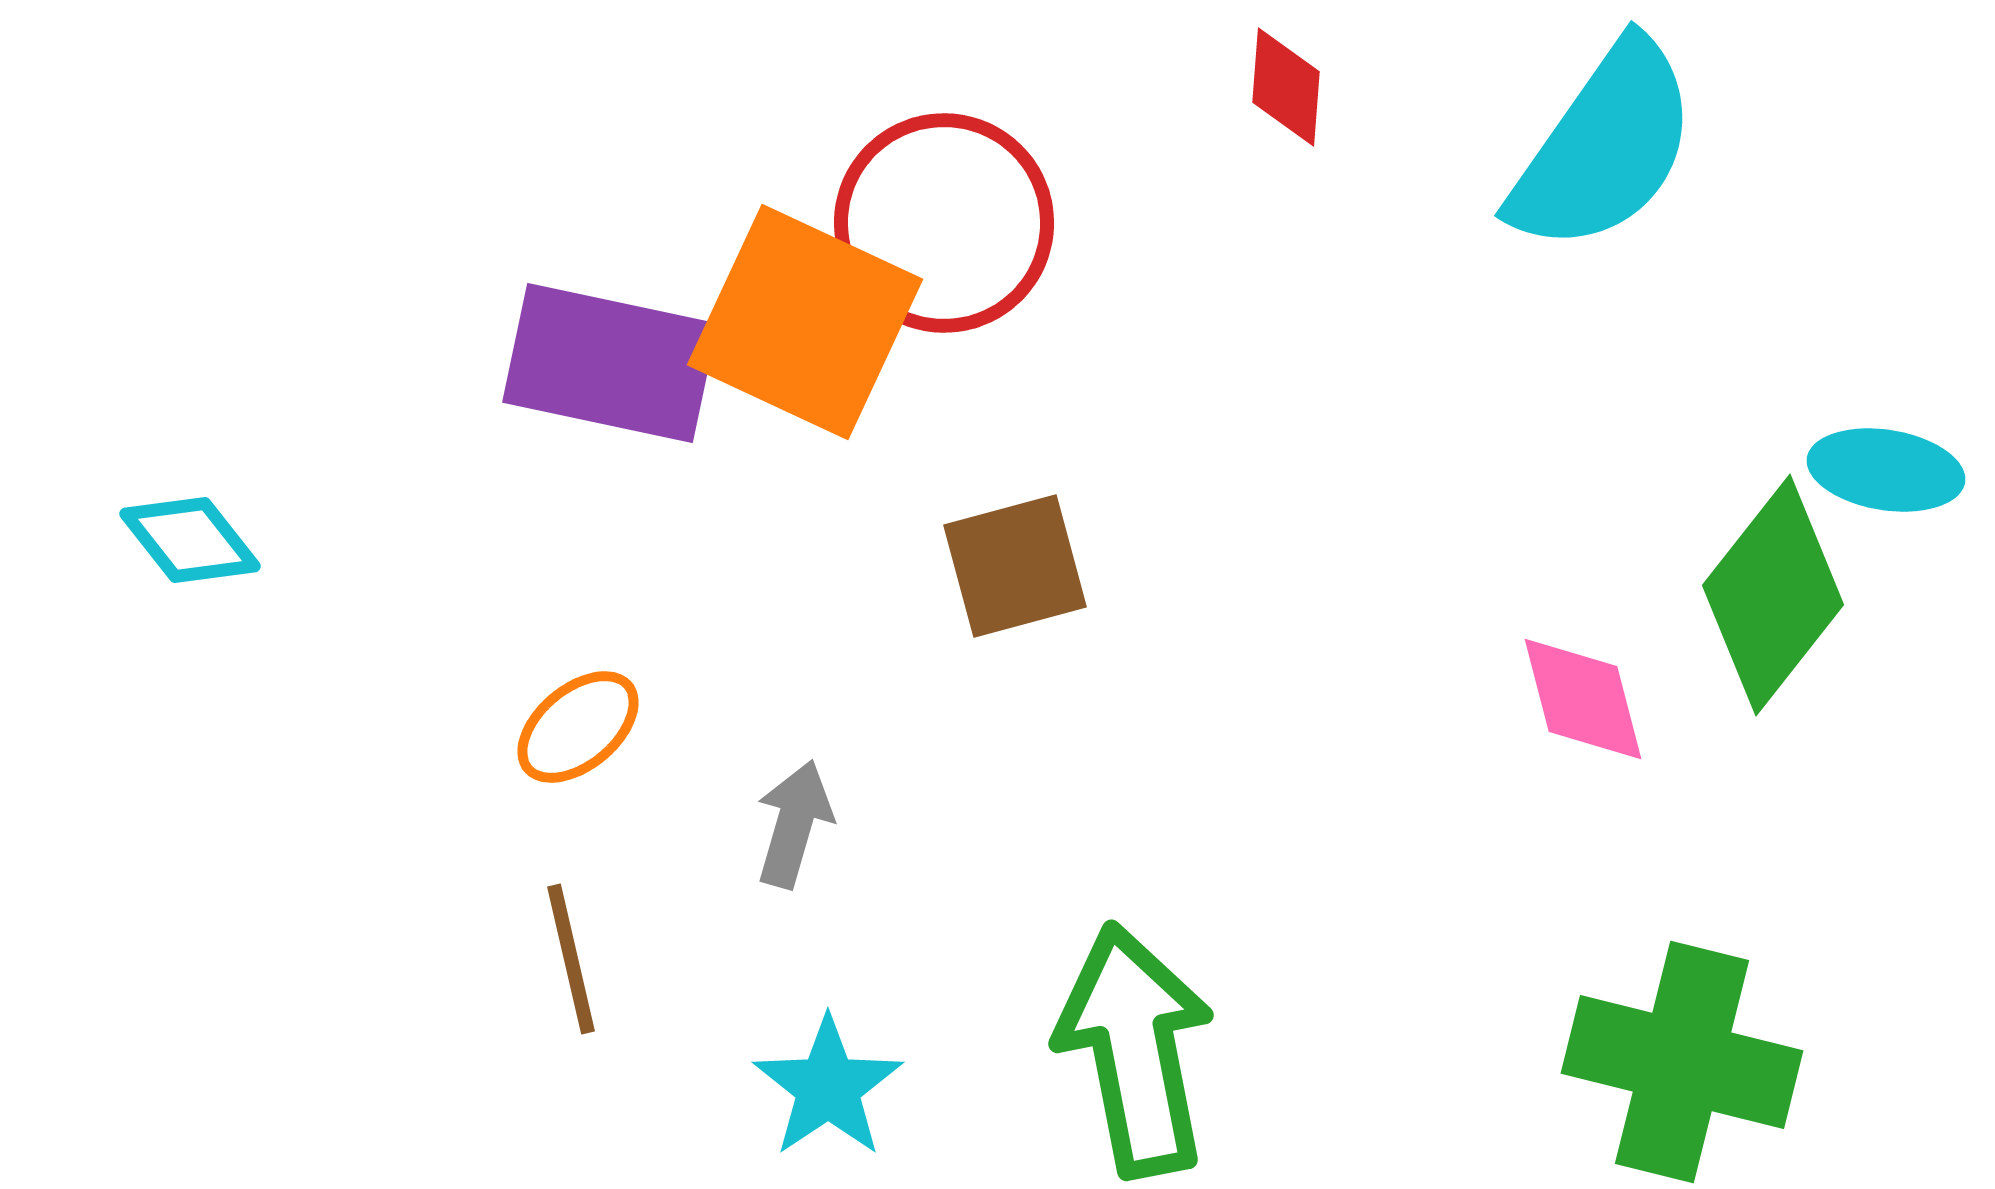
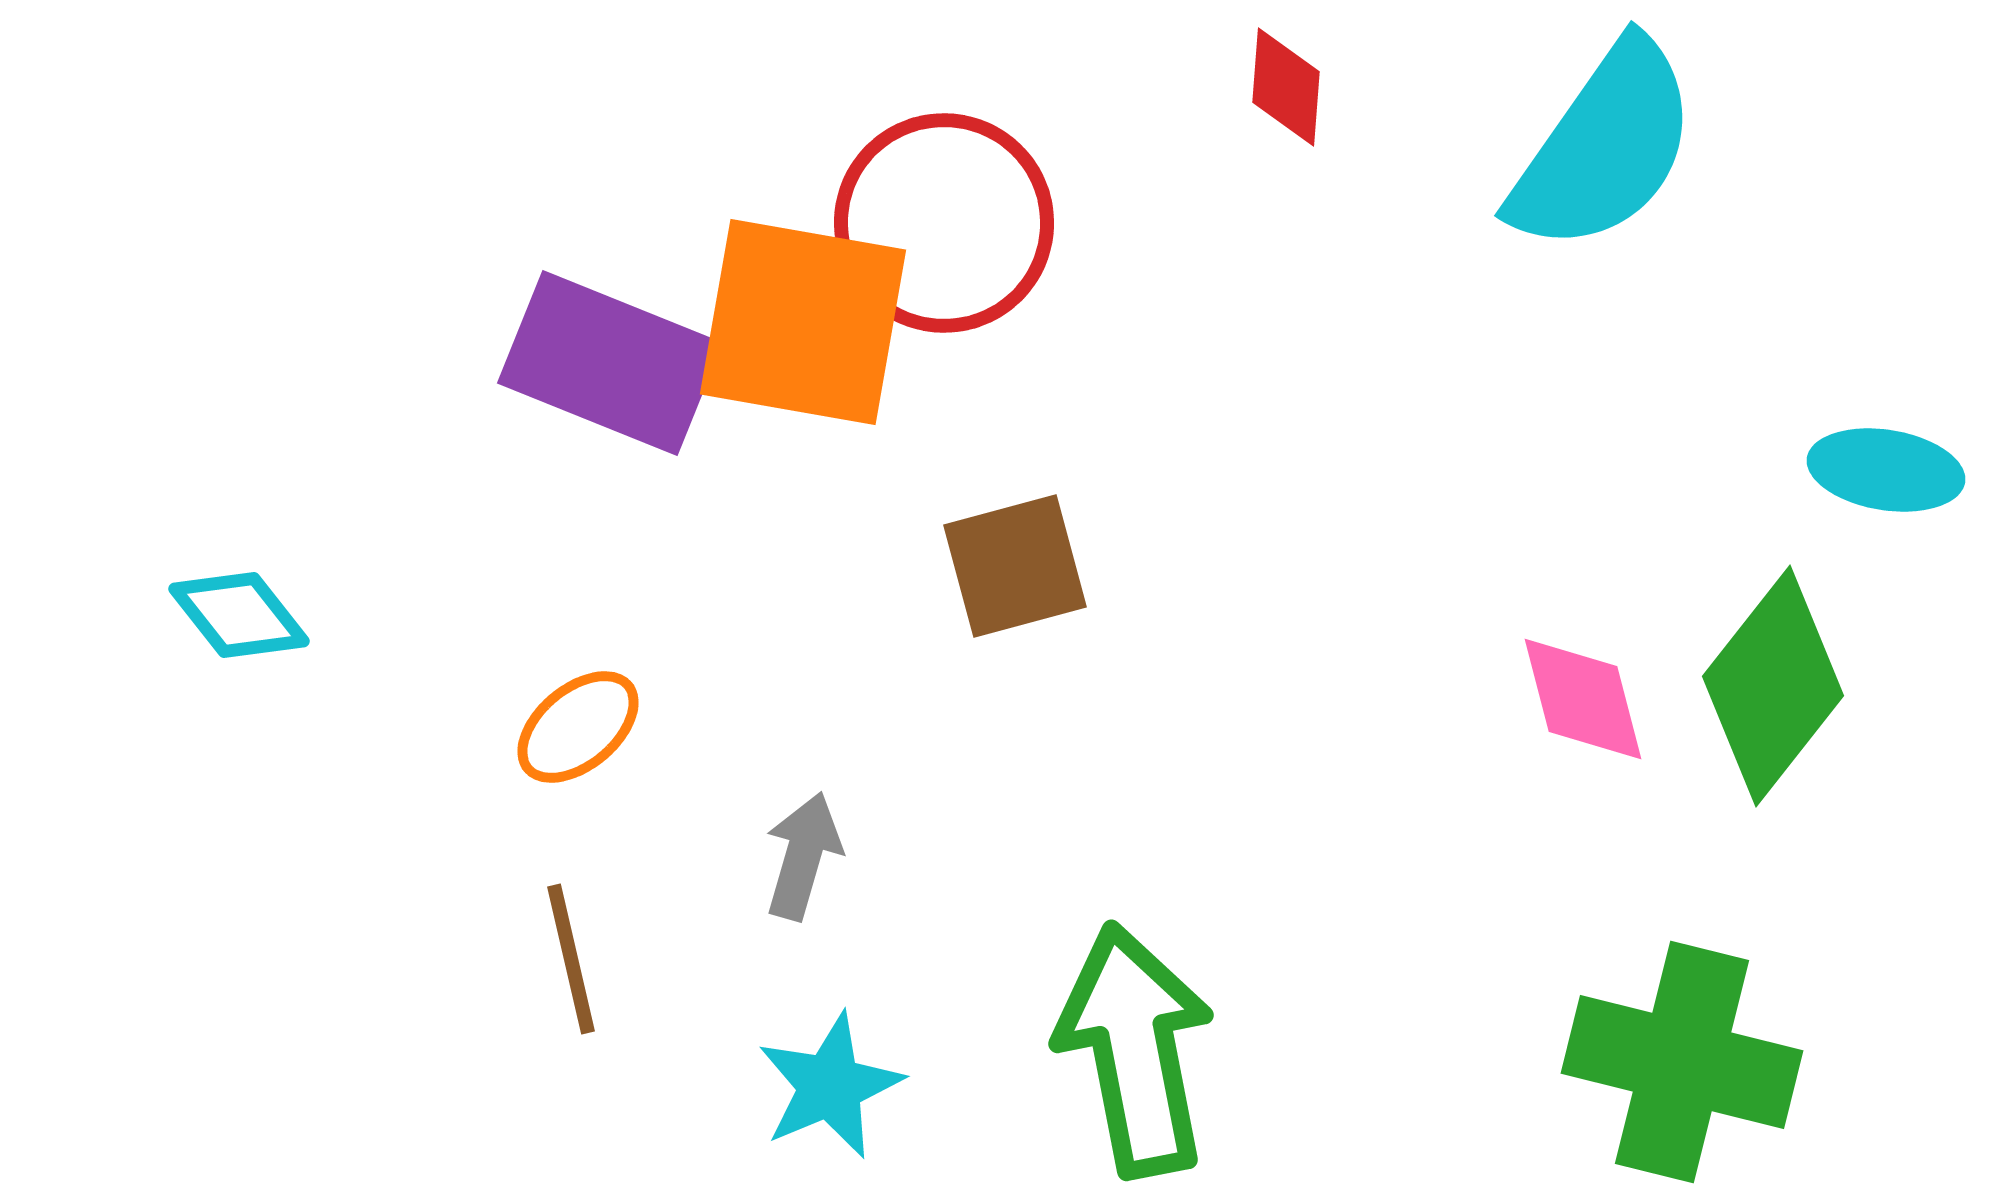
orange square: moved 2 px left; rotated 15 degrees counterclockwise
purple rectangle: rotated 10 degrees clockwise
cyan diamond: moved 49 px right, 75 px down
green diamond: moved 91 px down
gray arrow: moved 9 px right, 32 px down
cyan star: moved 2 px right, 1 px up; rotated 11 degrees clockwise
